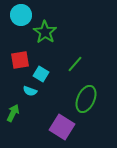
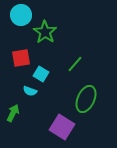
red square: moved 1 px right, 2 px up
